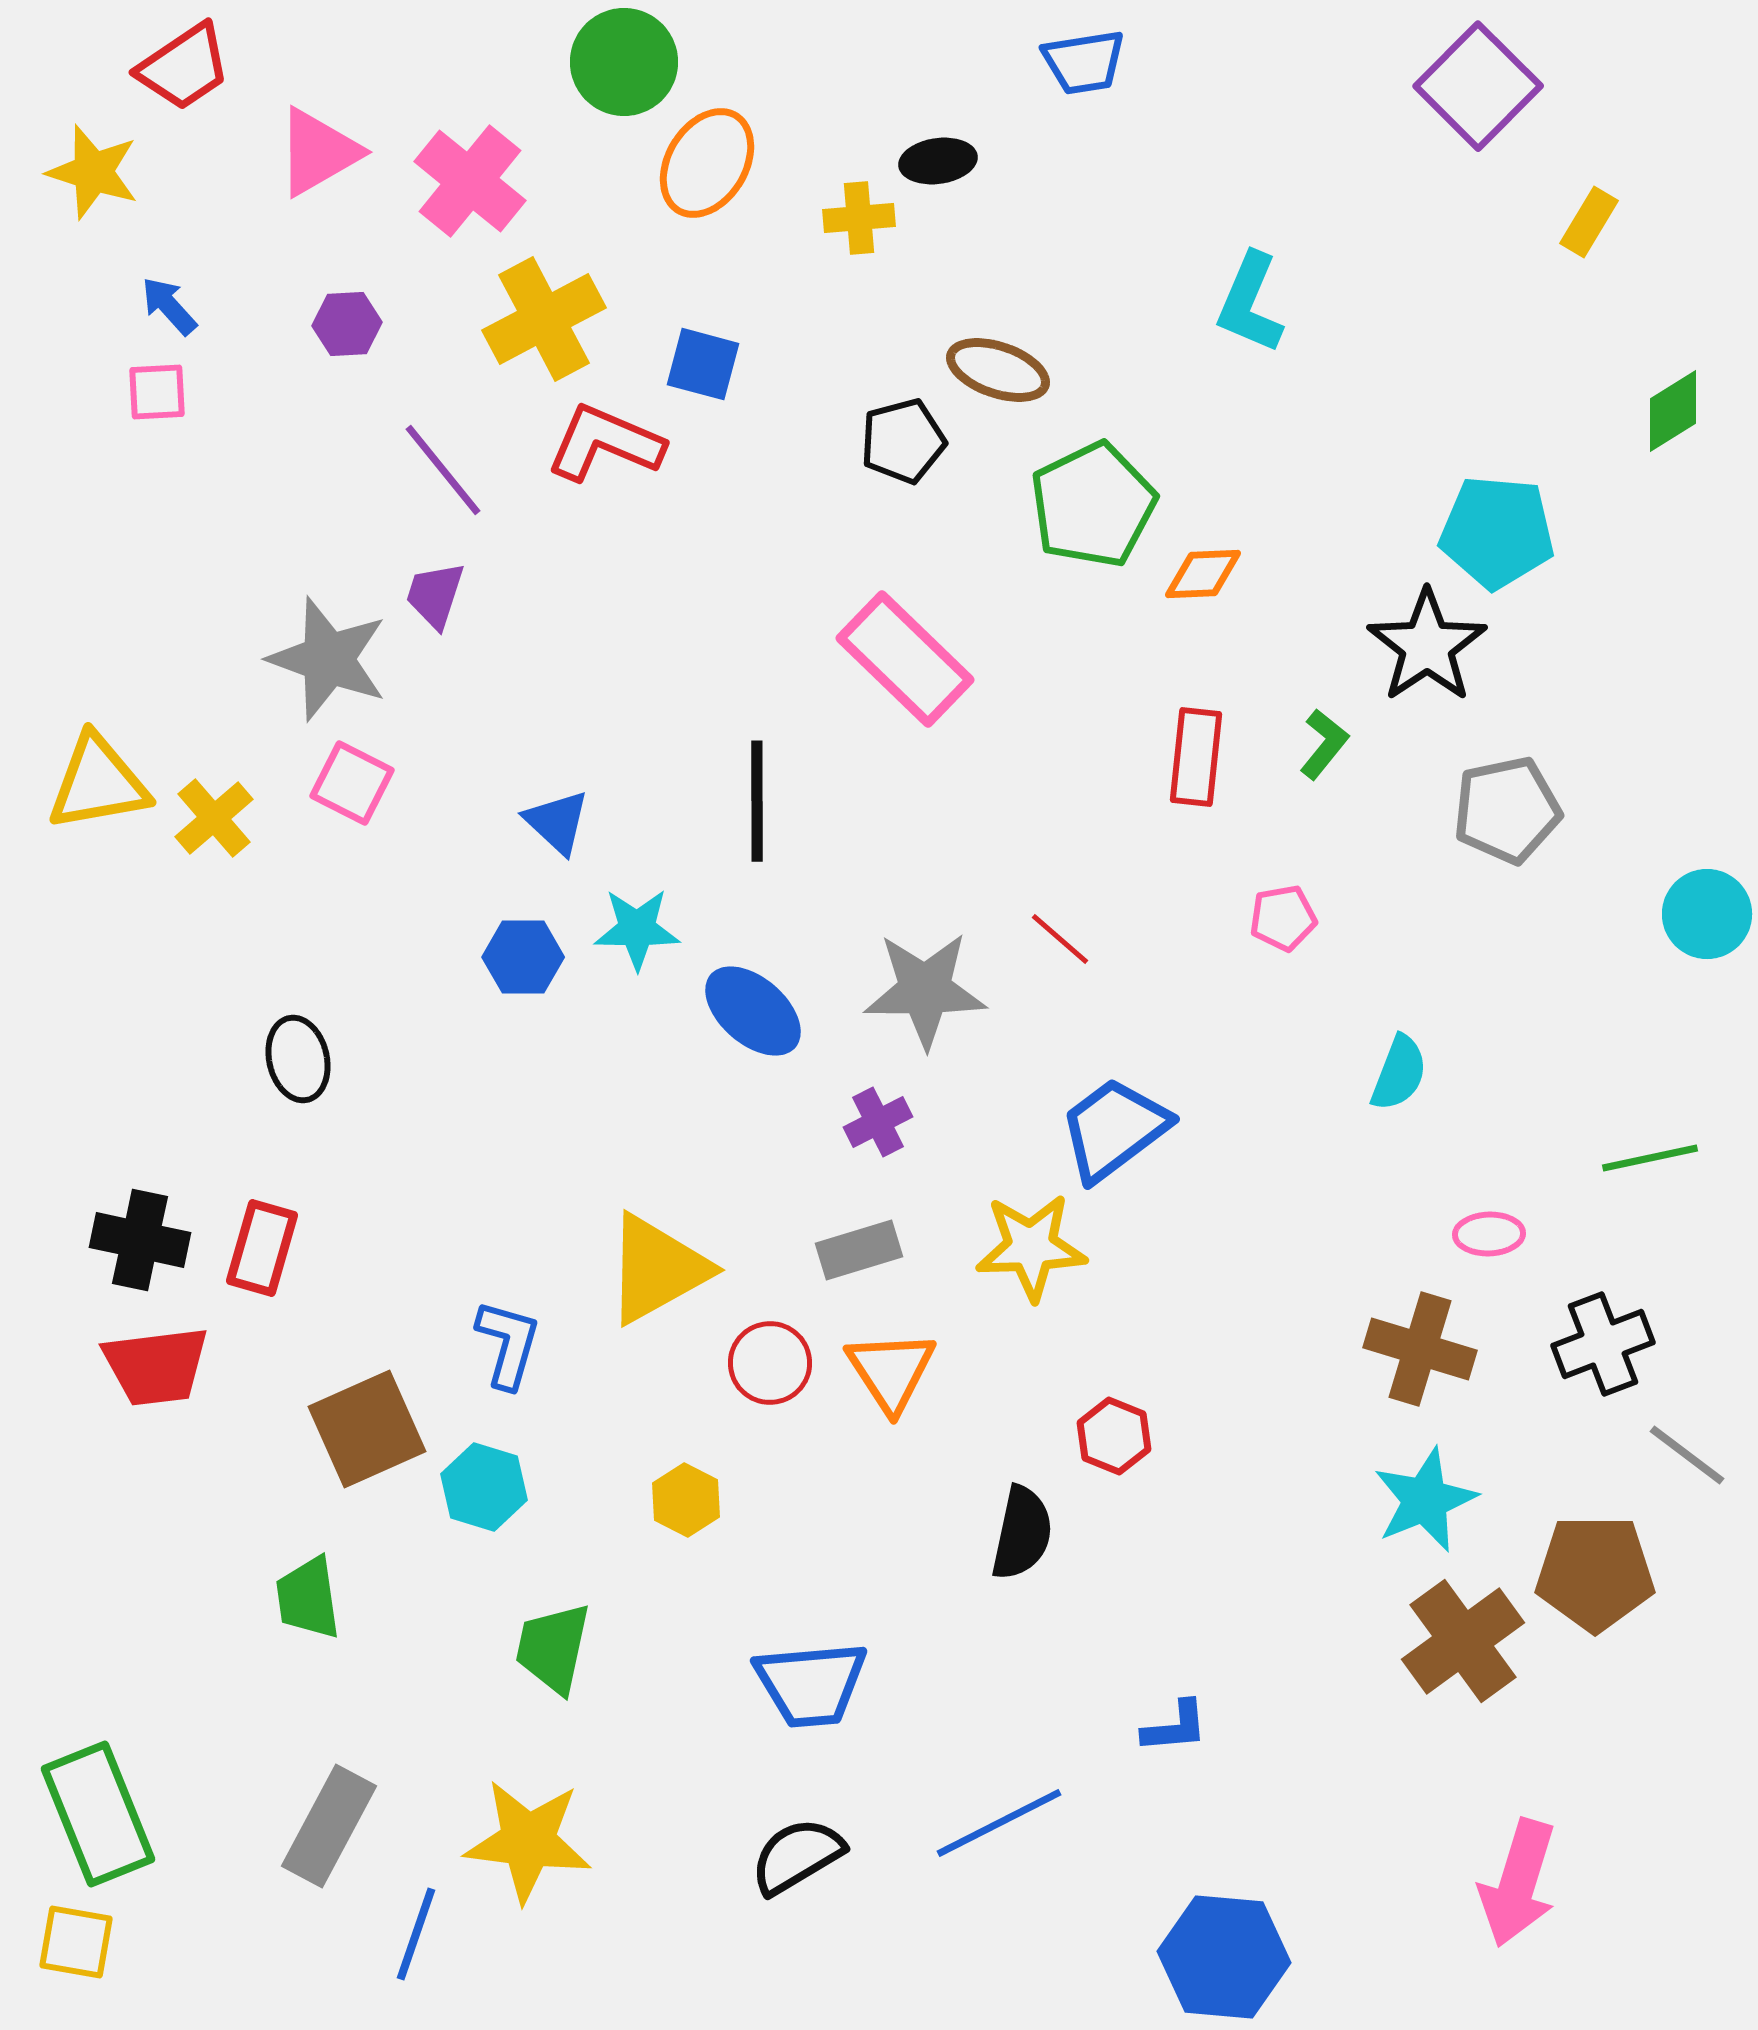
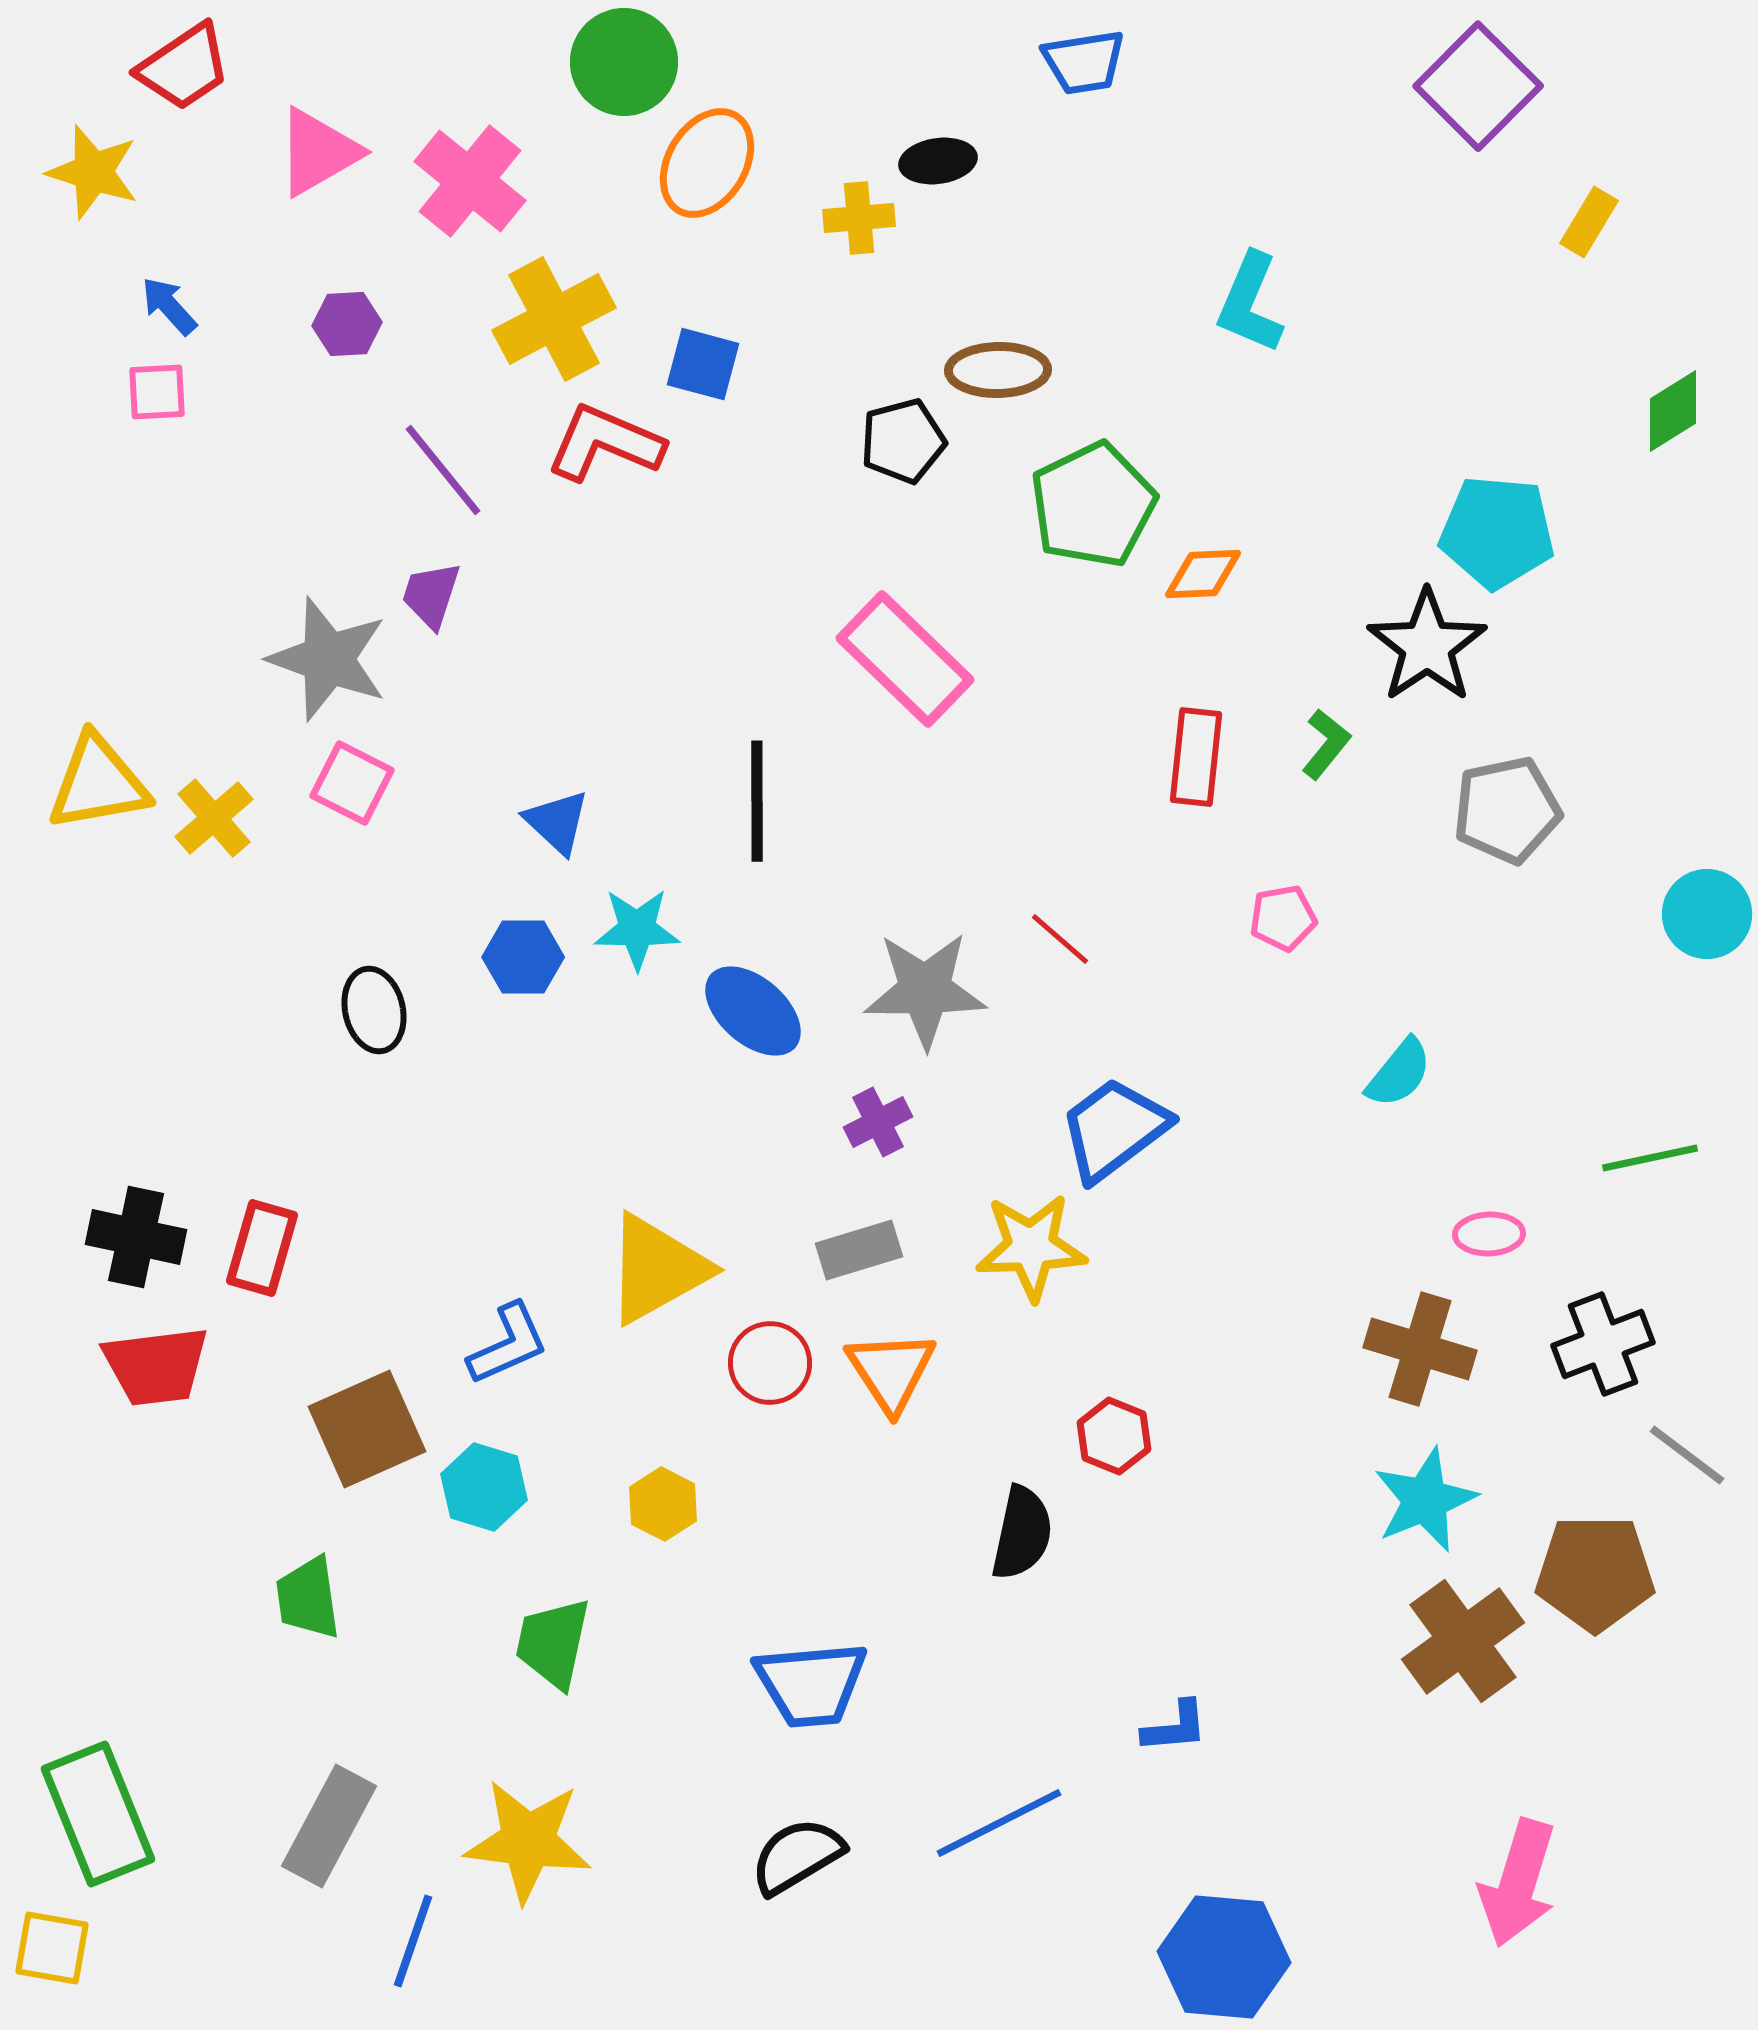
yellow cross at (544, 319): moved 10 px right
brown ellipse at (998, 370): rotated 20 degrees counterclockwise
purple trapezoid at (435, 595): moved 4 px left
green L-shape at (1324, 744): moved 2 px right
black ellipse at (298, 1059): moved 76 px right, 49 px up
cyan semicircle at (1399, 1073): rotated 18 degrees clockwise
black cross at (140, 1240): moved 4 px left, 3 px up
blue L-shape at (508, 1344): rotated 50 degrees clockwise
yellow hexagon at (686, 1500): moved 23 px left, 4 px down
green trapezoid at (553, 1648): moved 5 px up
blue line at (416, 1934): moved 3 px left, 7 px down
yellow square at (76, 1942): moved 24 px left, 6 px down
